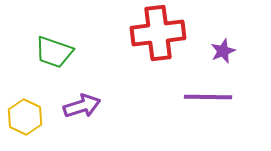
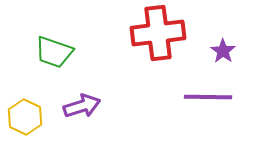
purple star: rotated 15 degrees counterclockwise
